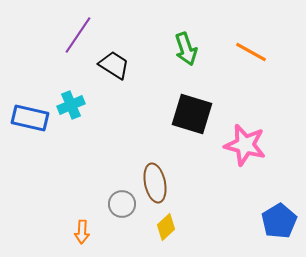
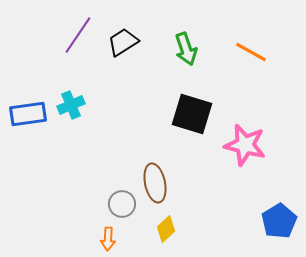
black trapezoid: moved 9 px right, 23 px up; rotated 64 degrees counterclockwise
blue rectangle: moved 2 px left, 4 px up; rotated 21 degrees counterclockwise
yellow diamond: moved 2 px down
orange arrow: moved 26 px right, 7 px down
